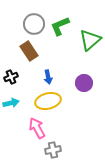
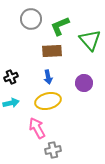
gray circle: moved 3 px left, 5 px up
green triangle: rotated 30 degrees counterclockwise
brown rectangle: moved 23 px right; rotated 60 degrees counterclockwise
